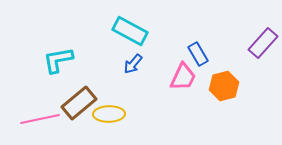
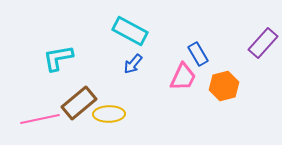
cyan L-shape: moved 2 px up
